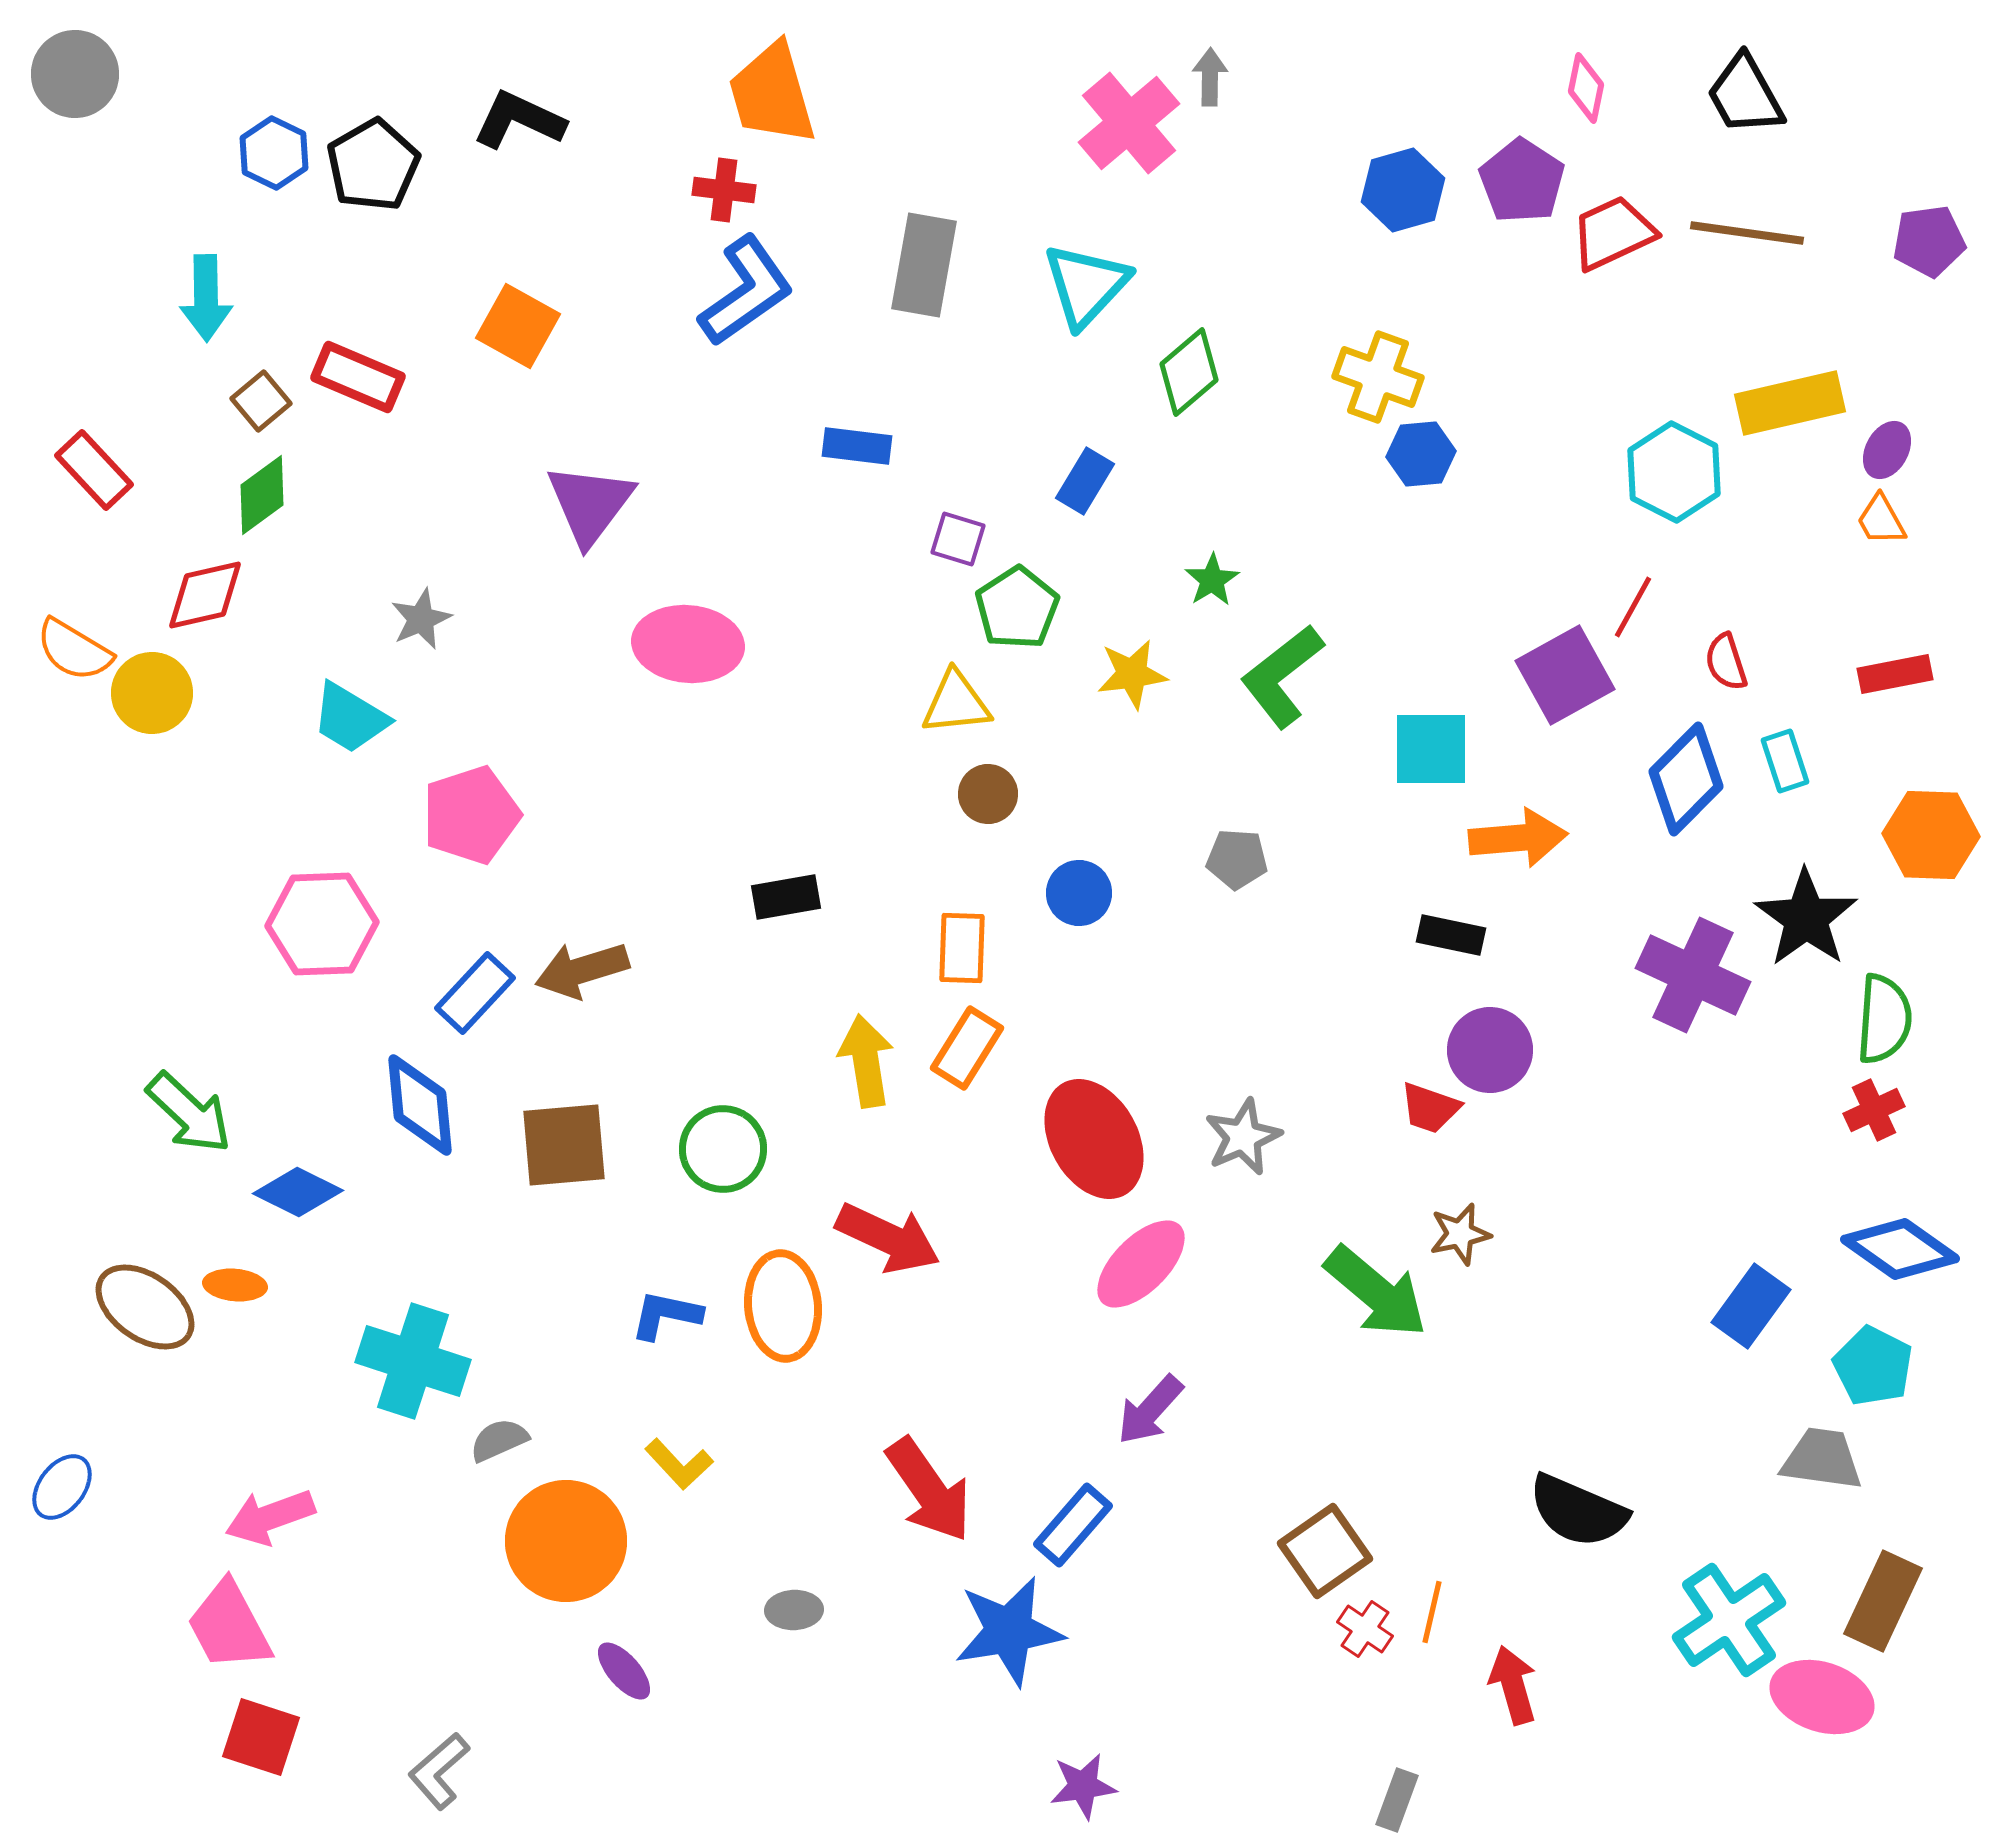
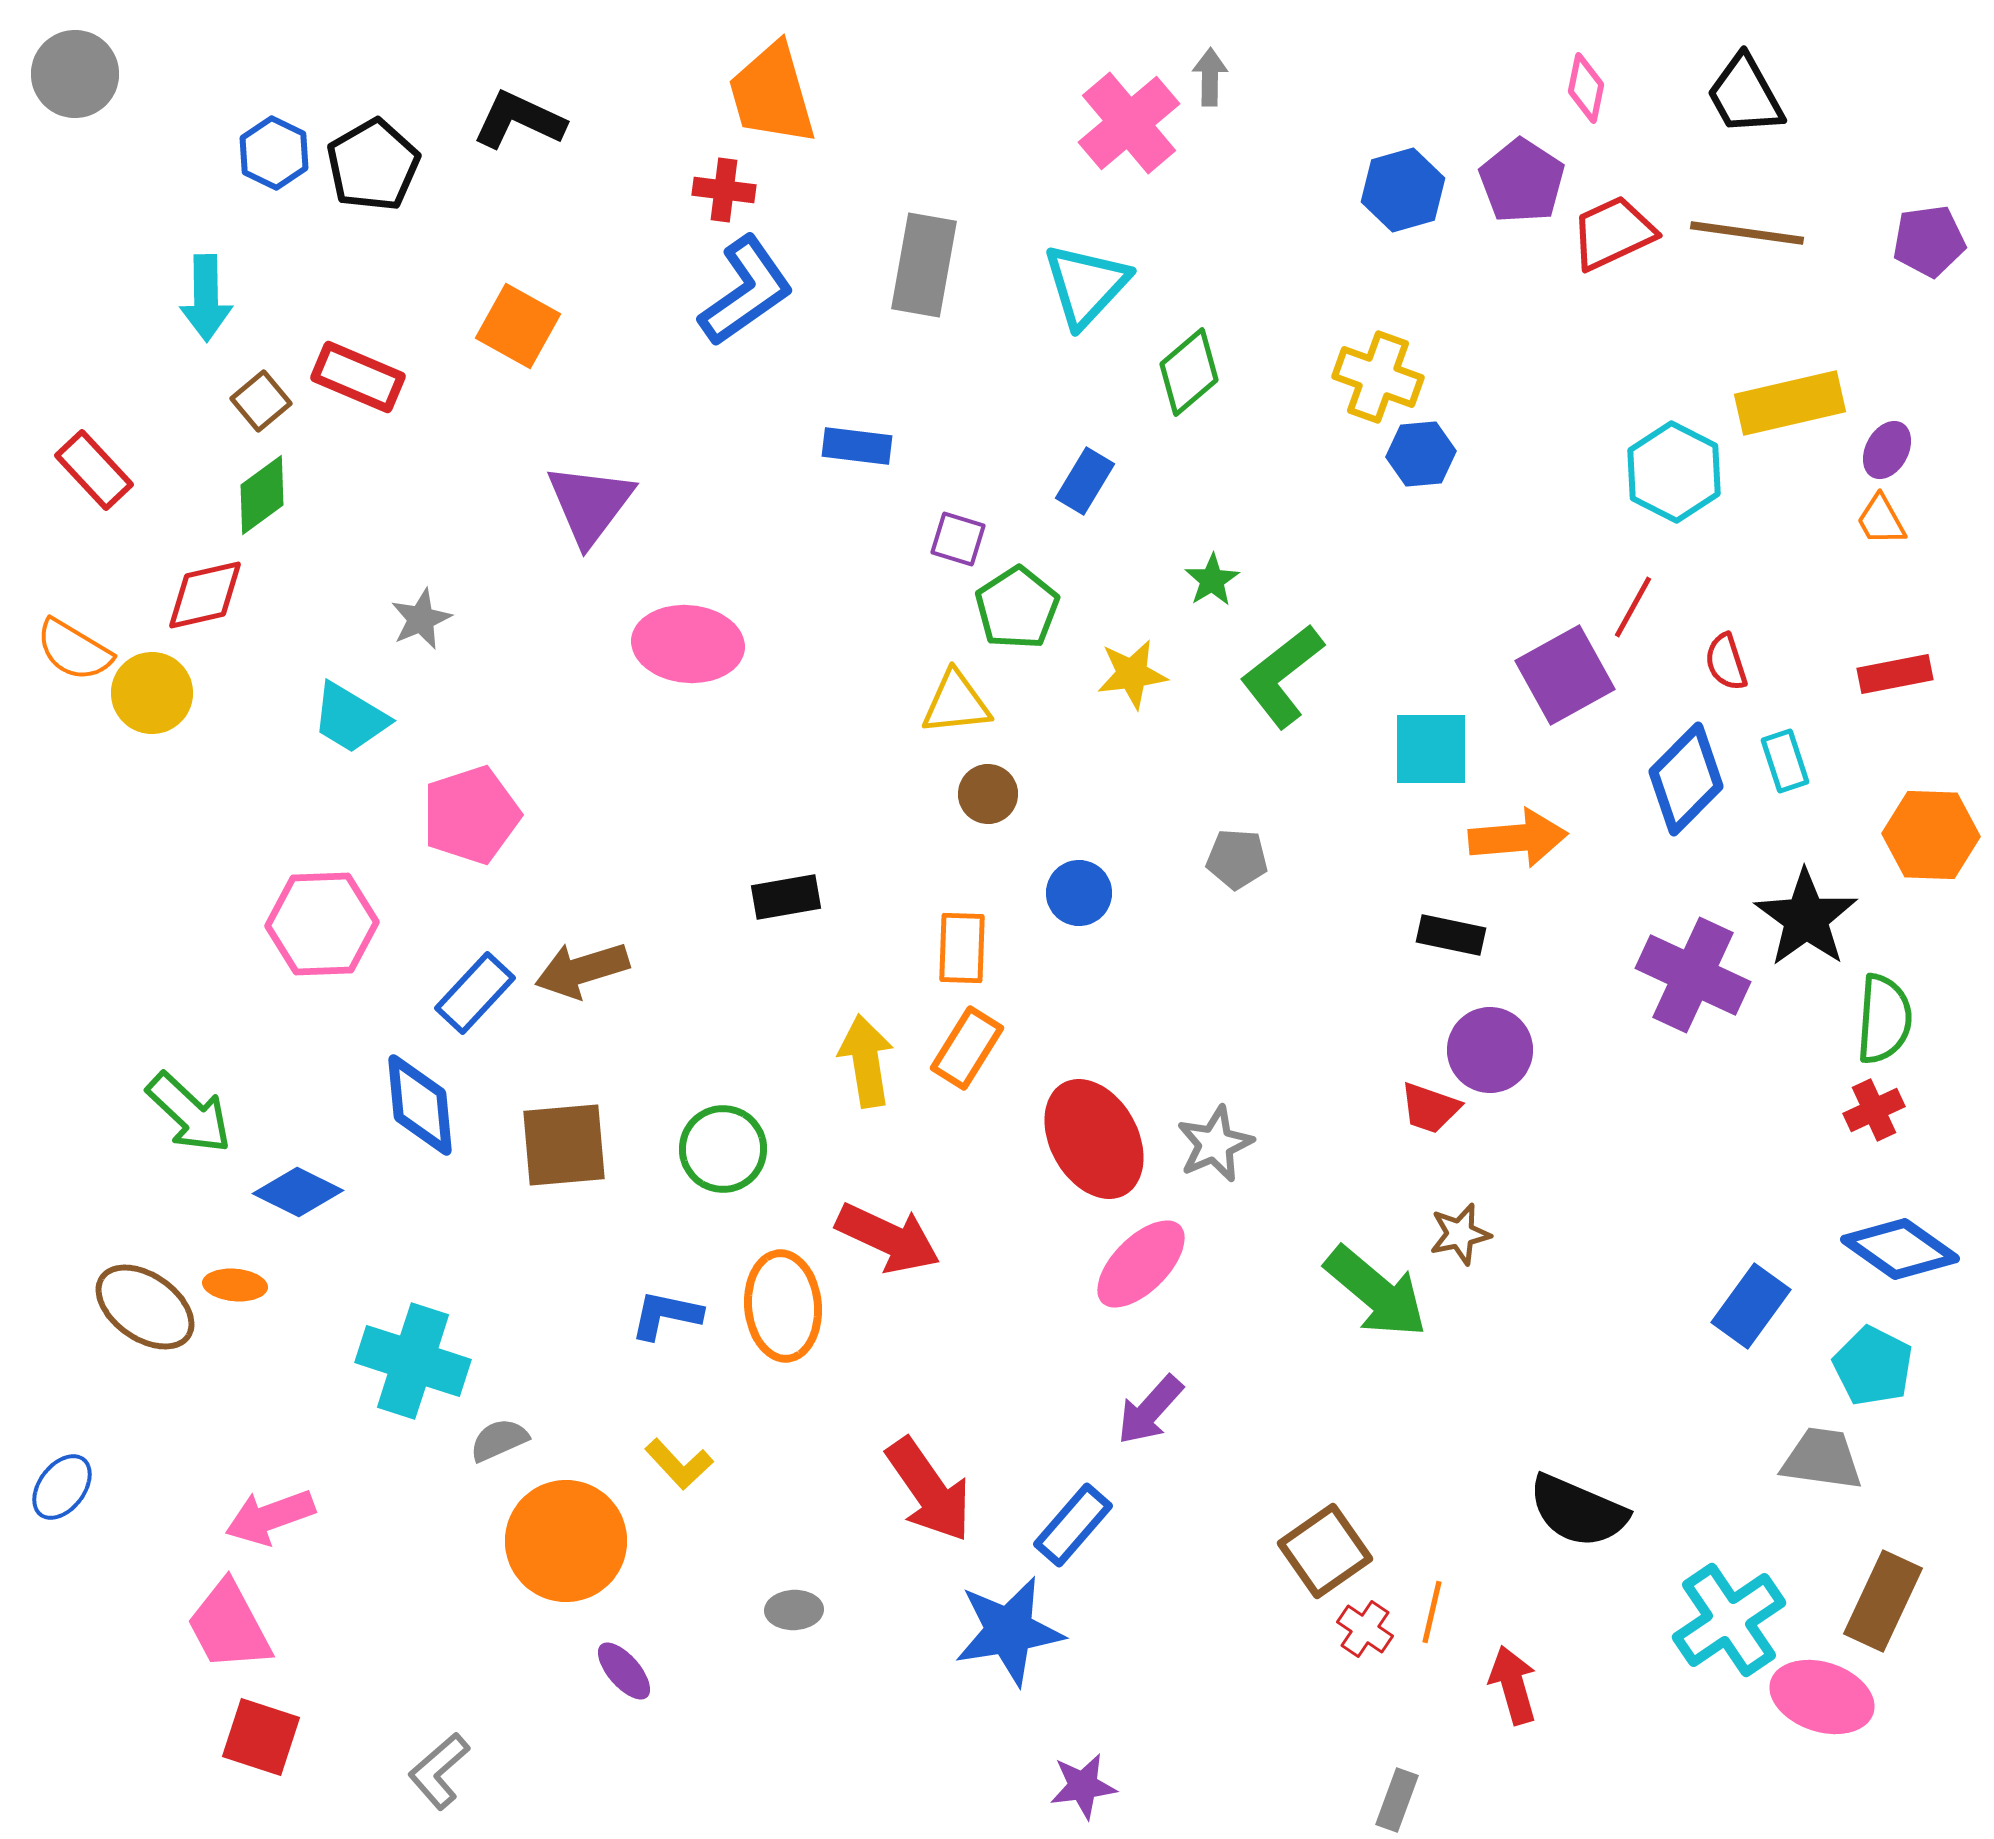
gray star at (1243, 1137): moved 28 px left, 7 px down
